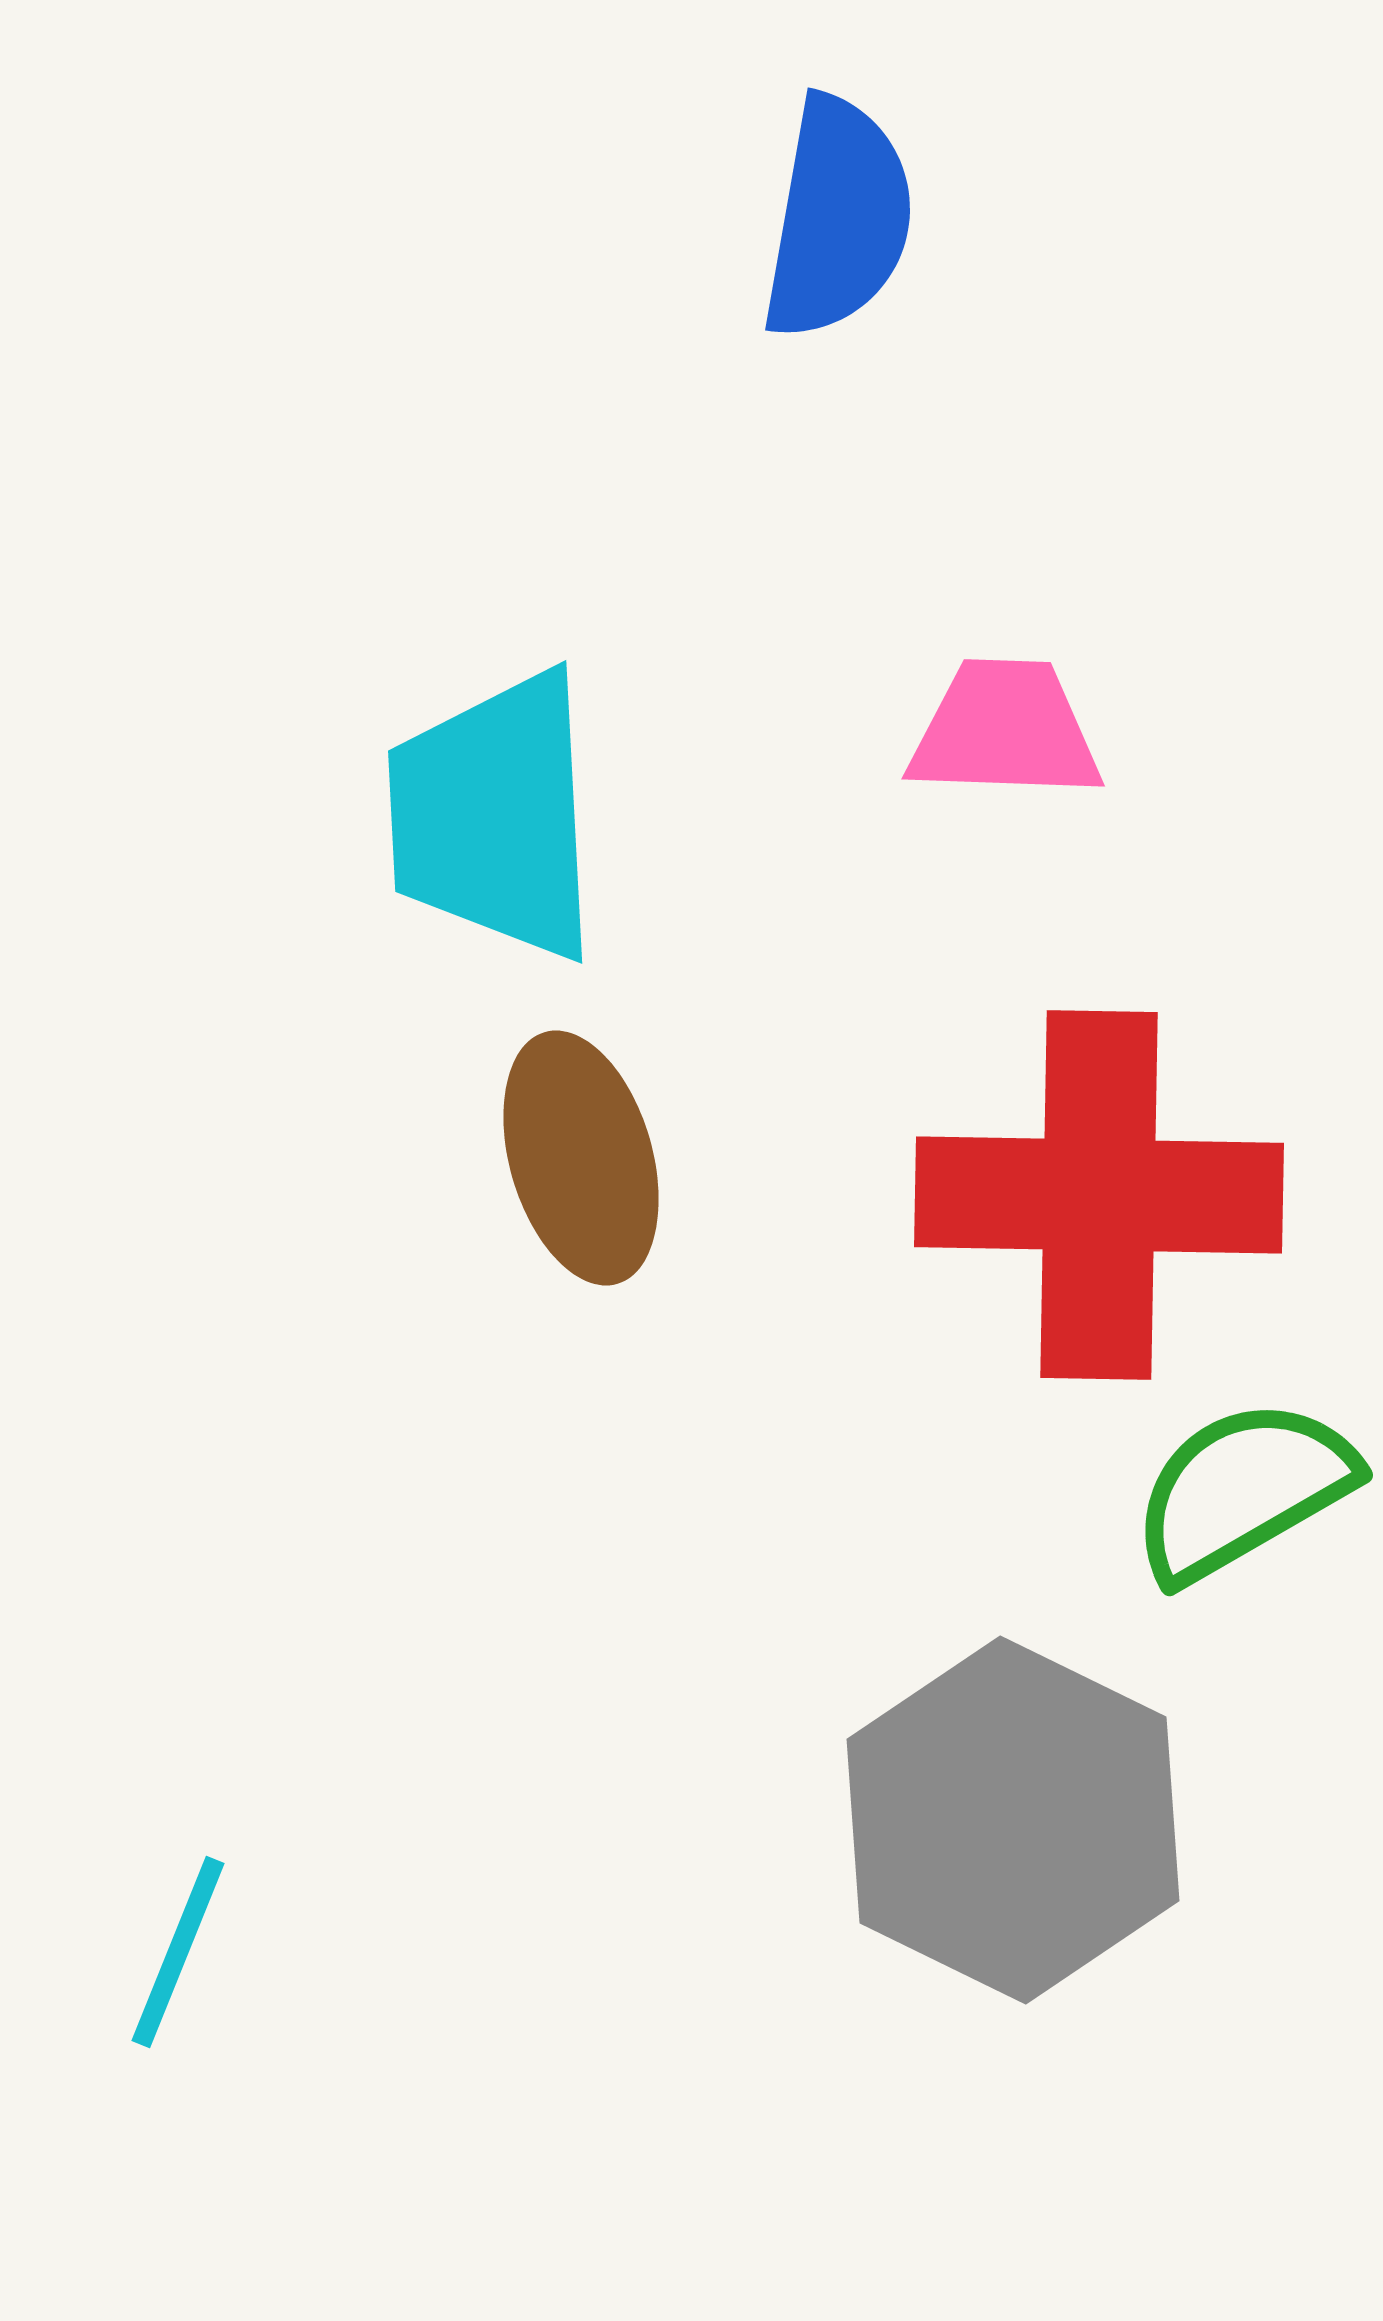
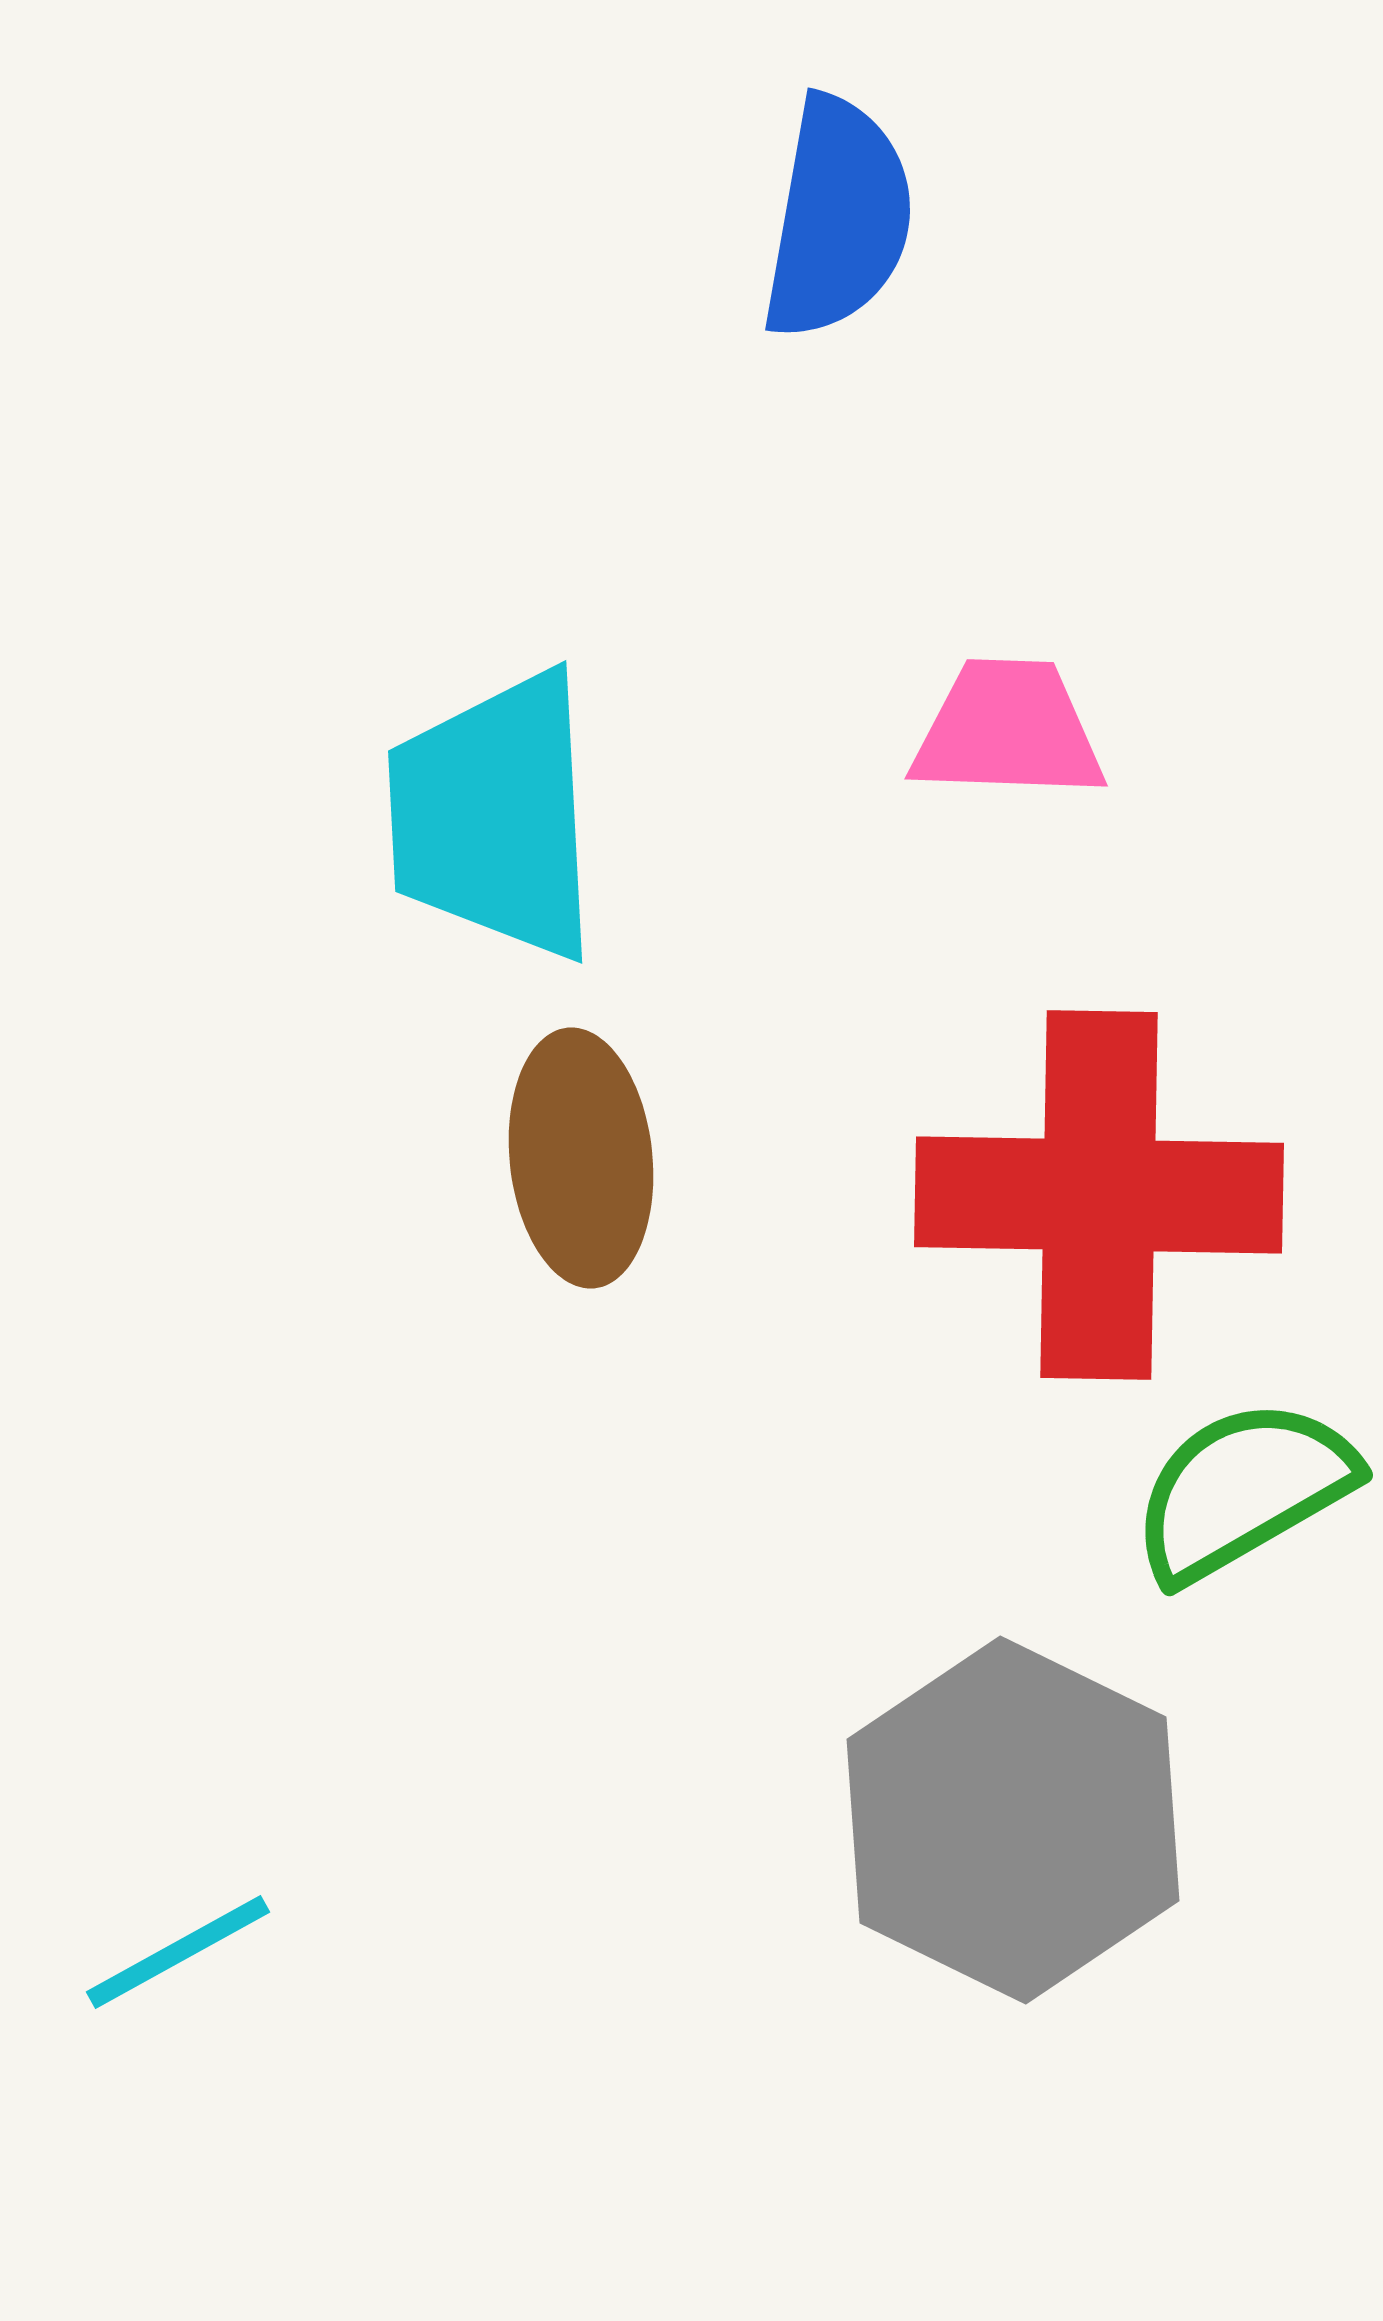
pink trapezoid: moved 3 px right
brown ellipse: rotated 10 degrees clockwise
cyan line: rotated 39 degrees clockwise
